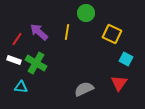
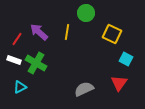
cyan triangle: moved 1 px left; rotated 32 degrees counterclockwise
